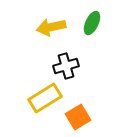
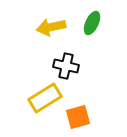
black cross: rotated 30 degrees clockwise
orange square: rotated 15 degrees clockwise
